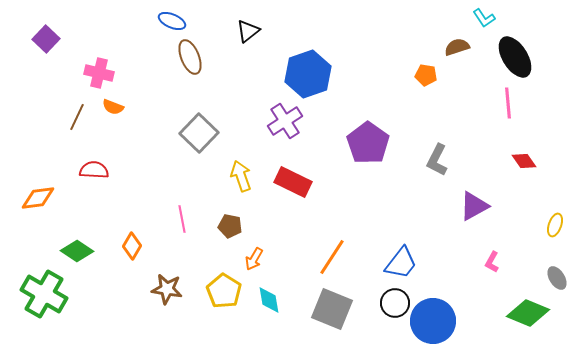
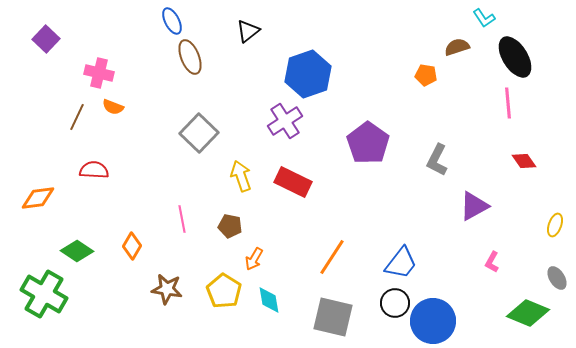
blue ellipse at (172, 21): rotated 40 degrees clockwise
gray square at (332, 309): moved 1 px right, 8 px down; rotated 9 degrees counterclockwise
